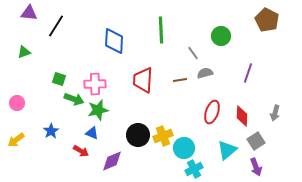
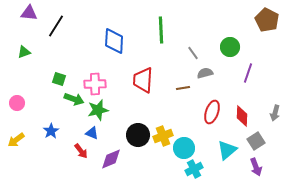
green circle: moved 9 px right, 11 px down
brown line: moved 3 px right, 8 px down
red arrow: rotated 21 degrees clockwise
purple diamond: moved 1 px left, 2 px up
